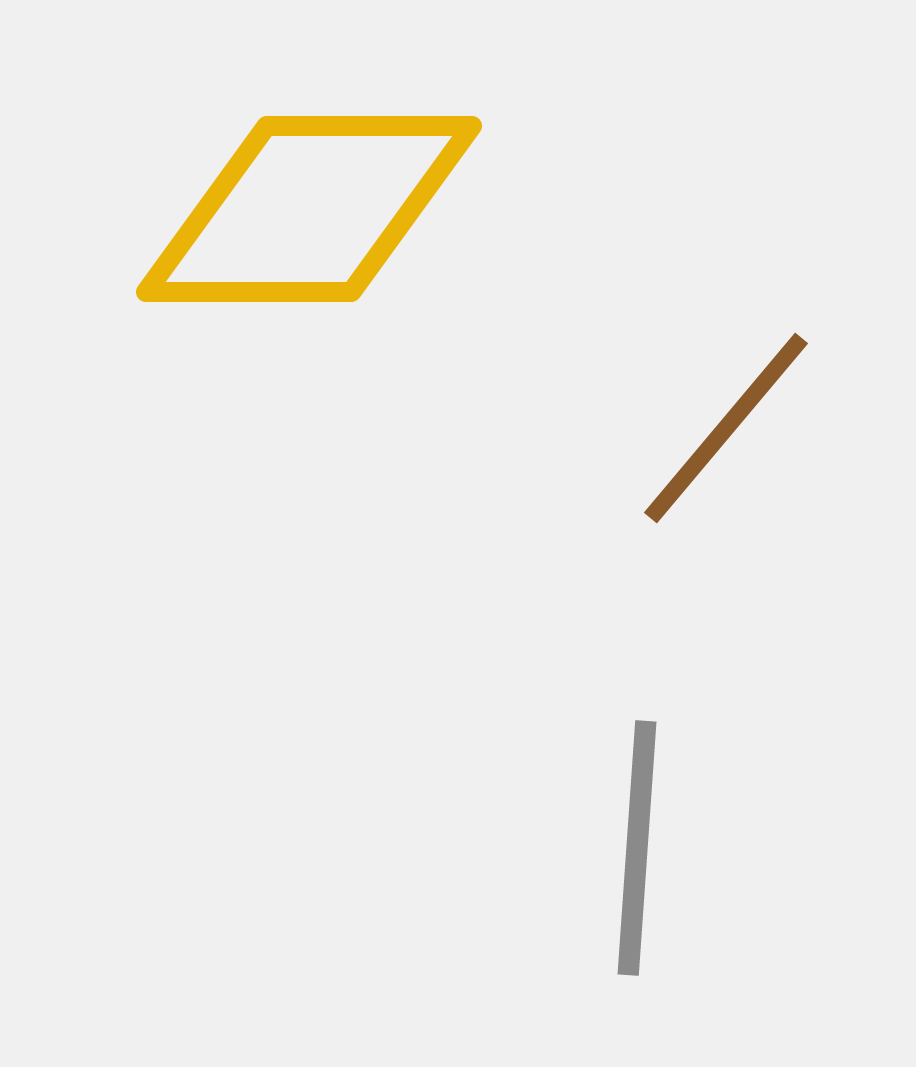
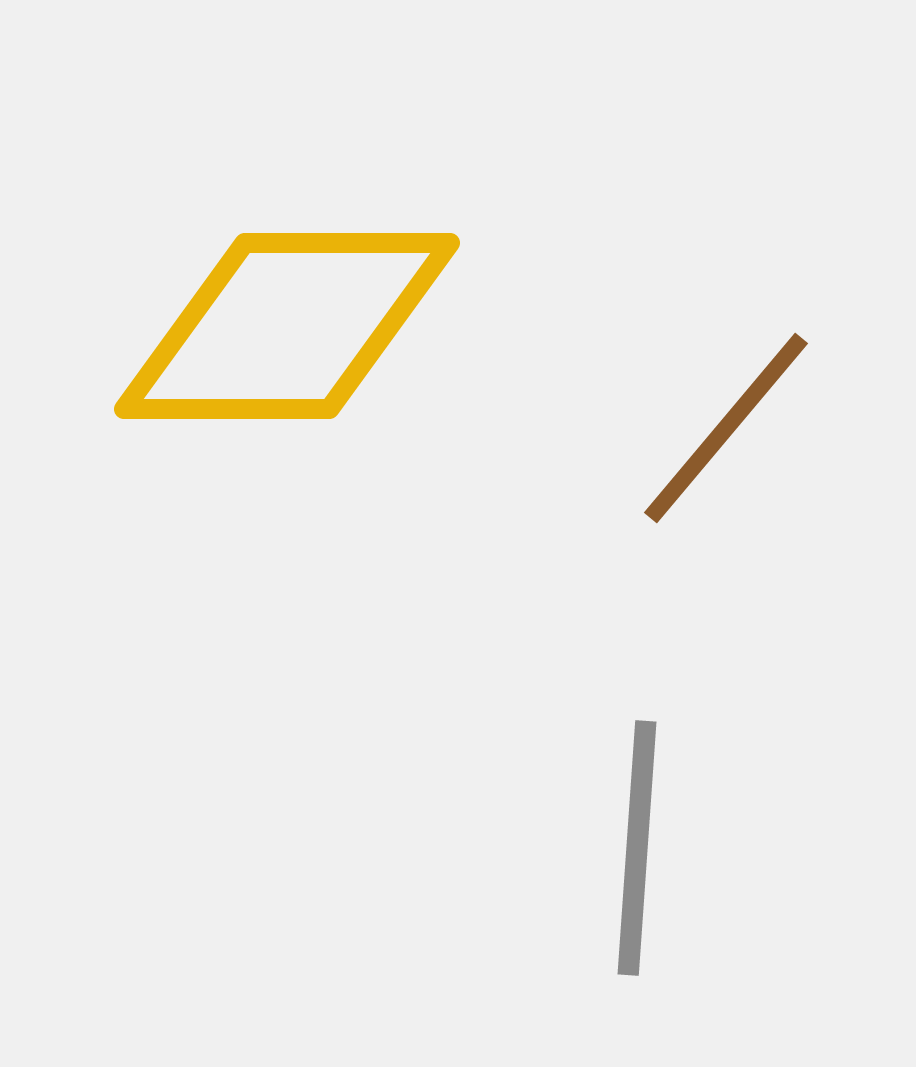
yellow diamond: moved 22 px left, 117 px down
